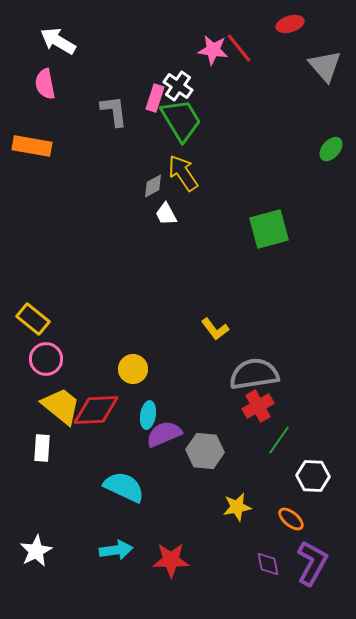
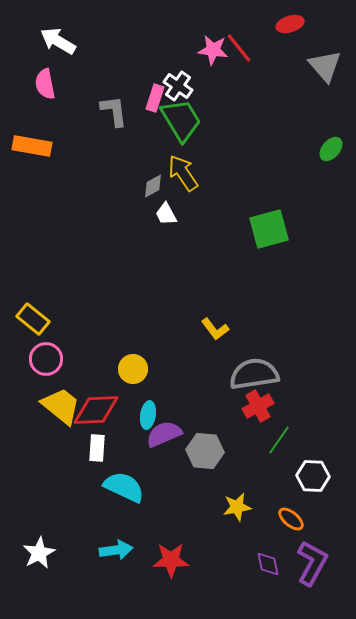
white rectangle: moved 55 px right
white star: moved 3 px right, 2 px down
